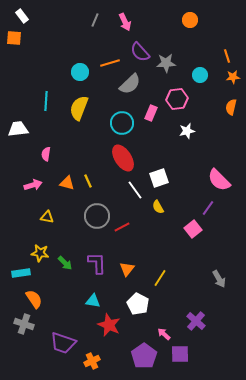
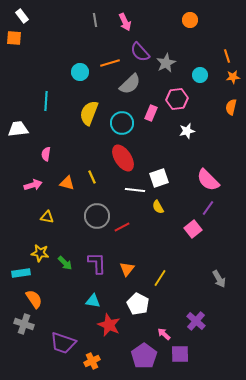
gray line at (95, 20): rotated 32 degrees counterclockwise
gray star at (166, 63): rotated 24 degrees counterclockwise
yellow semicircle at (79, 108): moved 10 px right, 5 px down
pink semicircle at (219, 180): moved 11 px left
yellow line at (88, 181): moved 4 px right, 4 px up
white line at (135, 190): rotated 48 degrees counterclockwise
